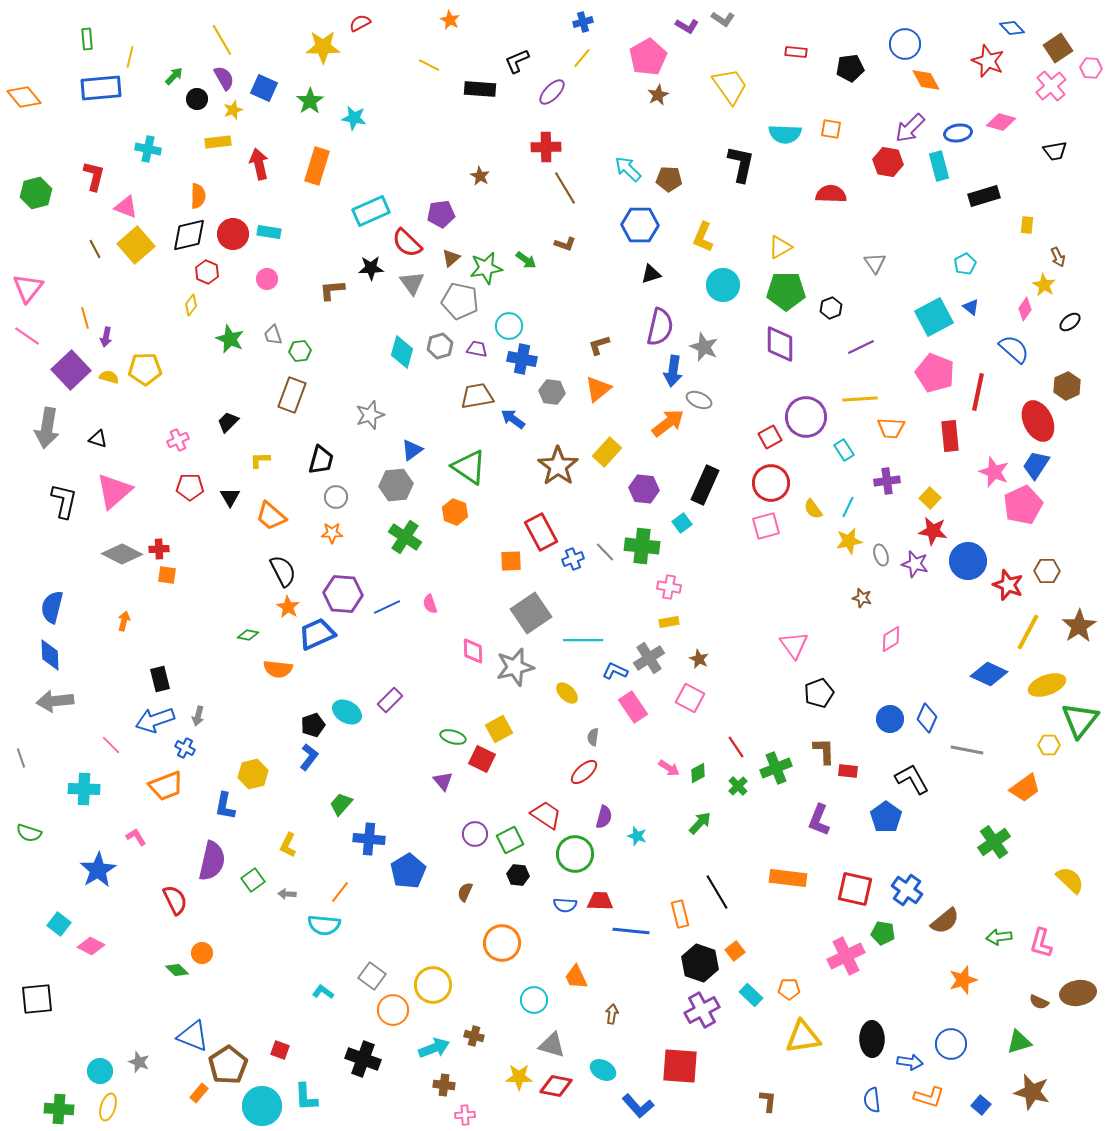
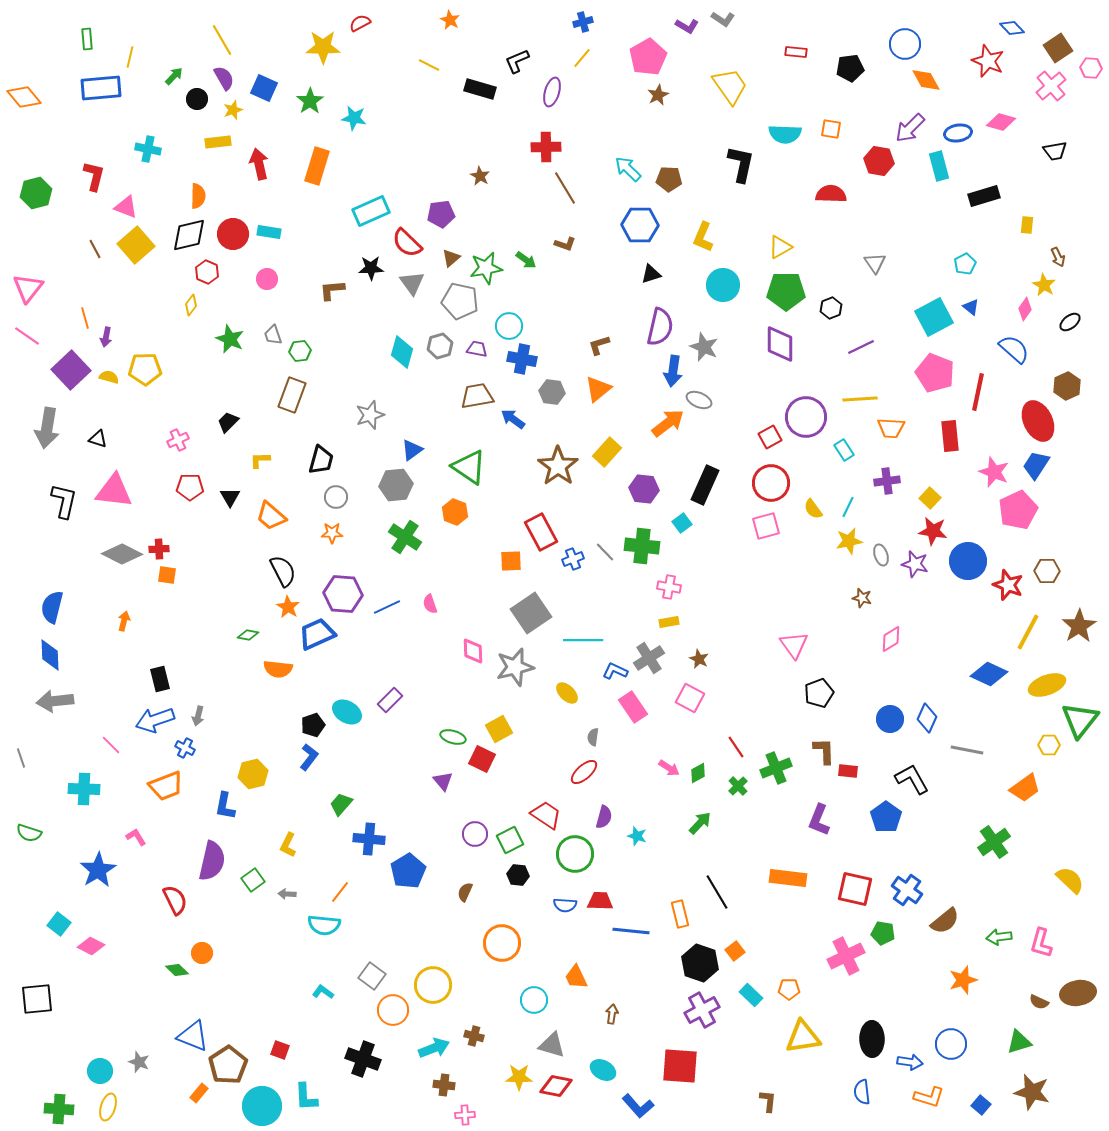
black rectangle at (480, 89): rotated 12 degrees clockwise
purple ellipse at (552, 92): rotated 28 degrees counterclockwise
red hexagon at (888, 162): moved 9 px left, 1 px up
pink triangle at (114, 491): rotated 48 degrees clockwise
pink pentagon at (1023, 505): moved 5 px left, 5 px down
blue semicircle at (872, 1100): moved 10 px left, 8 px up
